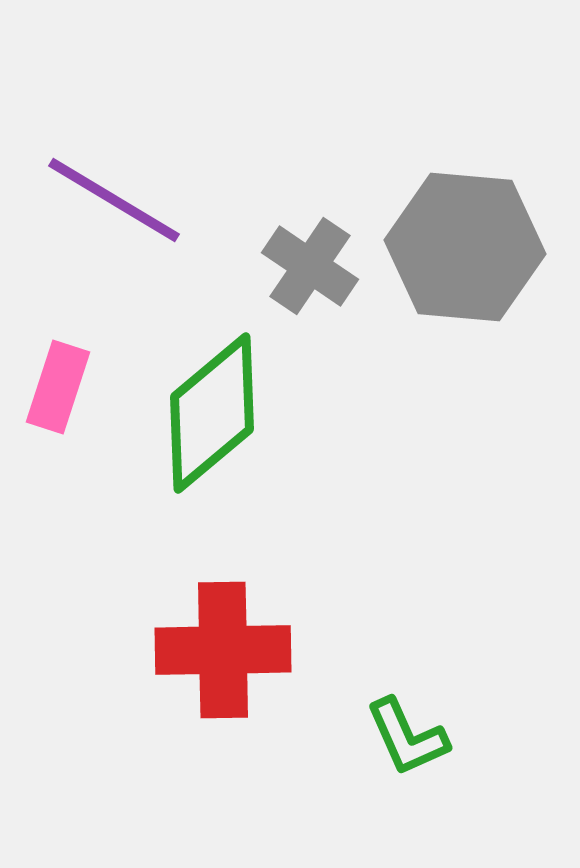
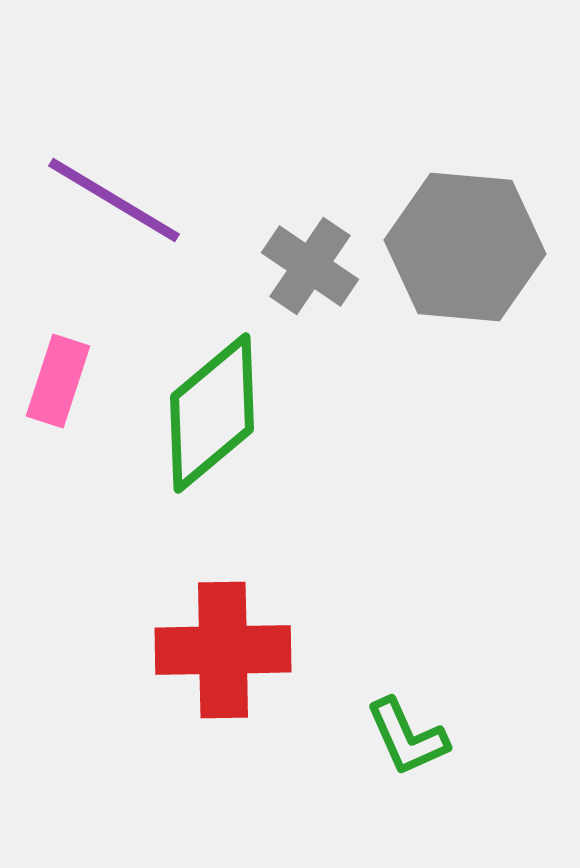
pink rectangle: moved 6 px up
